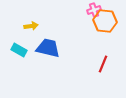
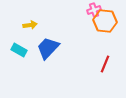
yellow arrow: moved 1 px left, 1 px up
blue trapezoid: rotated 60 degrees counterclockwise
red line: moved 2 px right
